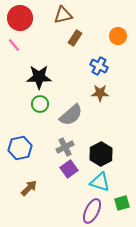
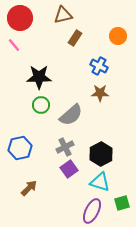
green circle: moved 1 px right, 1 px down
